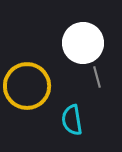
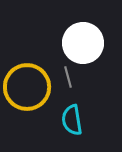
gray line: moved 29 px left
yellow circle: moved 1 px down
